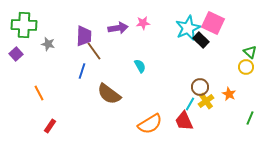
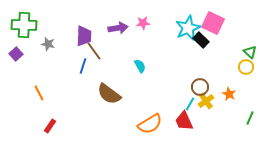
blue line: moved 1 px right, 5 px up
